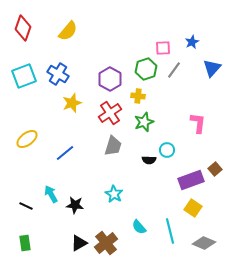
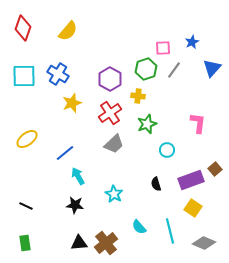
cyan square: rotated 20 degrees clockwise
green star: moved 3 px right, 2 px down
gray trapezoid: moved 1 px right, 2 px up; rotated 30 degrees clockwise
black semicircle: moved 7 px right, 24 px down; rotated 72 degrees clockwise
cyan arrow: moved 27 px right, 18 px up
black triangle: rotated 24 degrees clockwise
